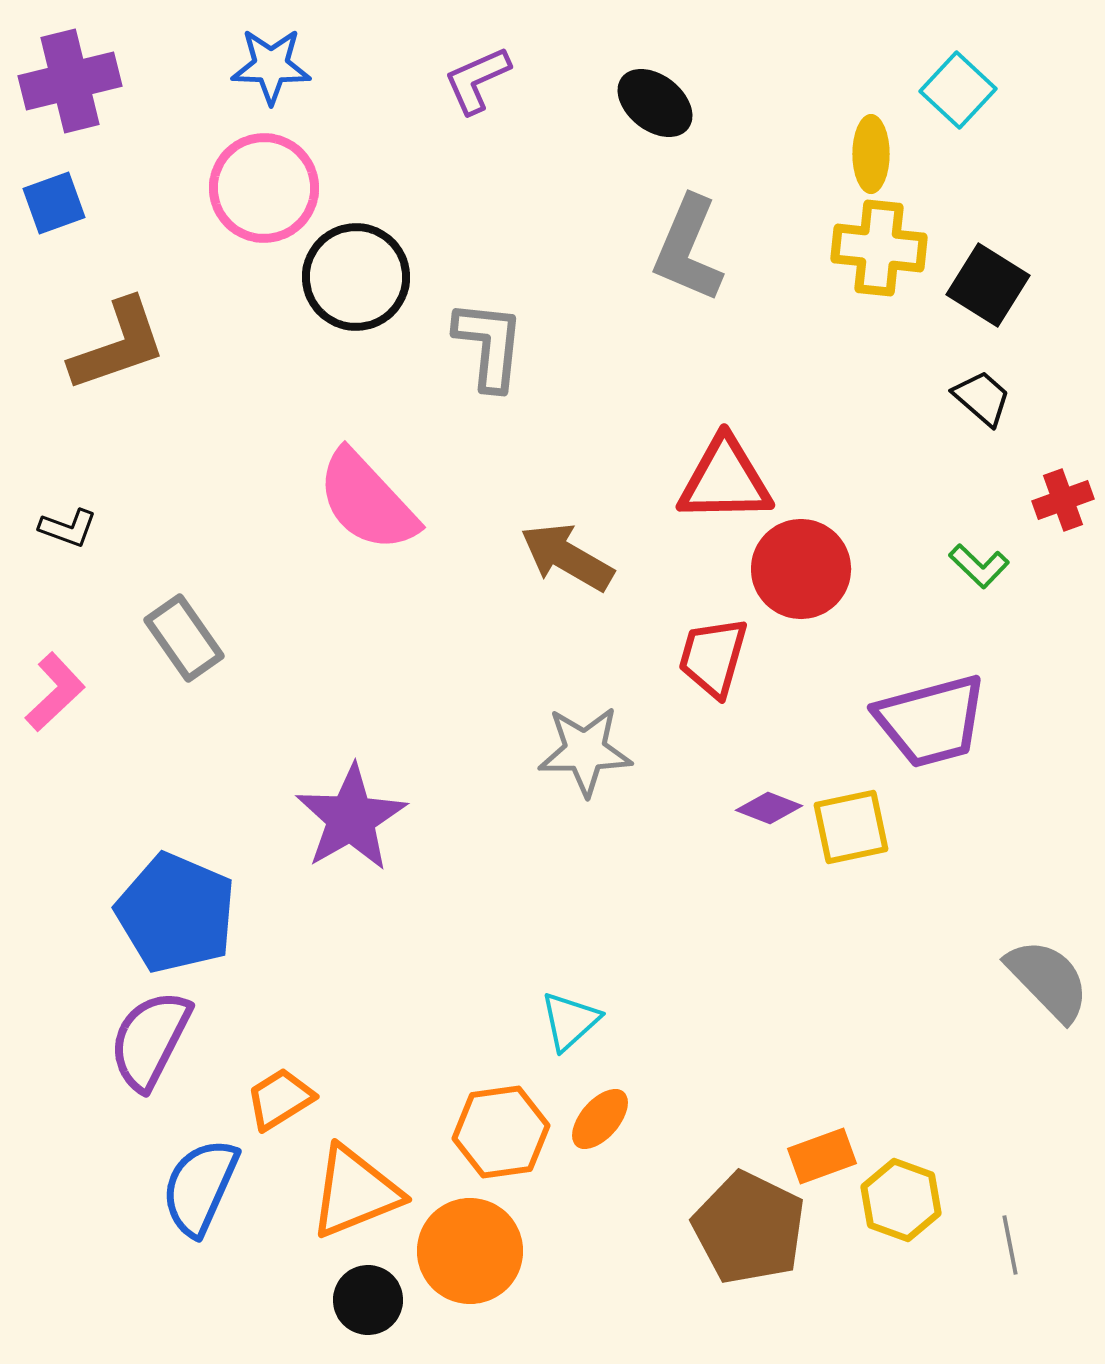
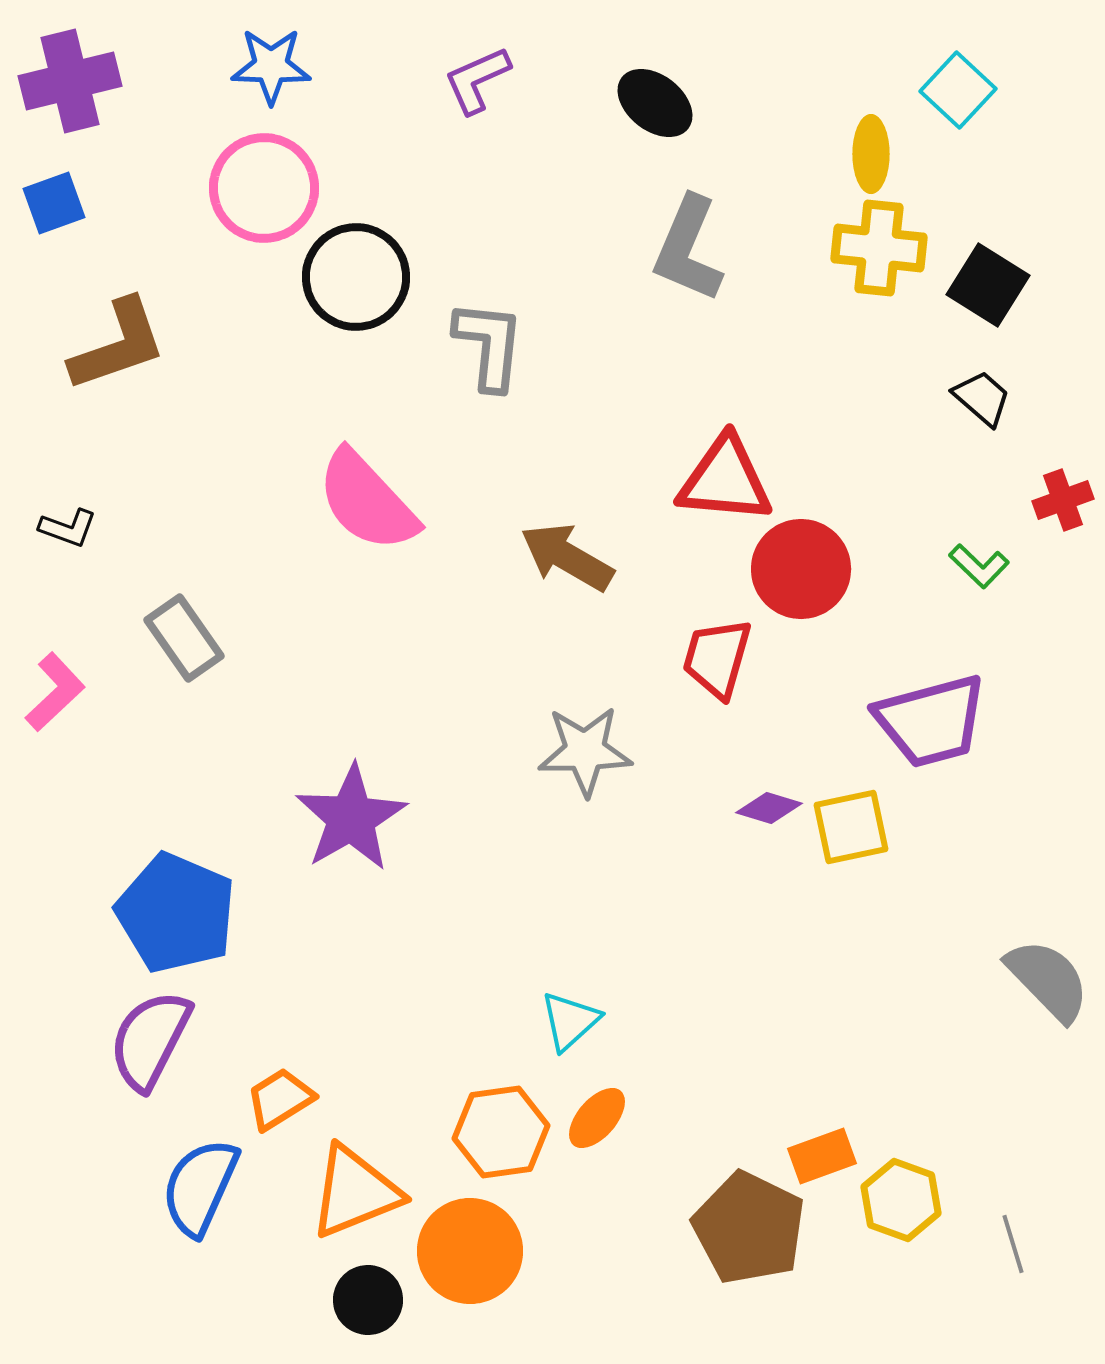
red triangle at (725, 480): rotated 6 degrees clockwise
red trapezoid at (713, 657): moved 4 px right, 1 px down
purple diamond at (769, 808): rotated 4 degrees counterclockwise
orange ellipse at (600, 1119): moved 3 px left, 1 px up
gray line at (1010, 1245): moved 3 px right, 1 px up; rotated 6 degrees counterclockwise
